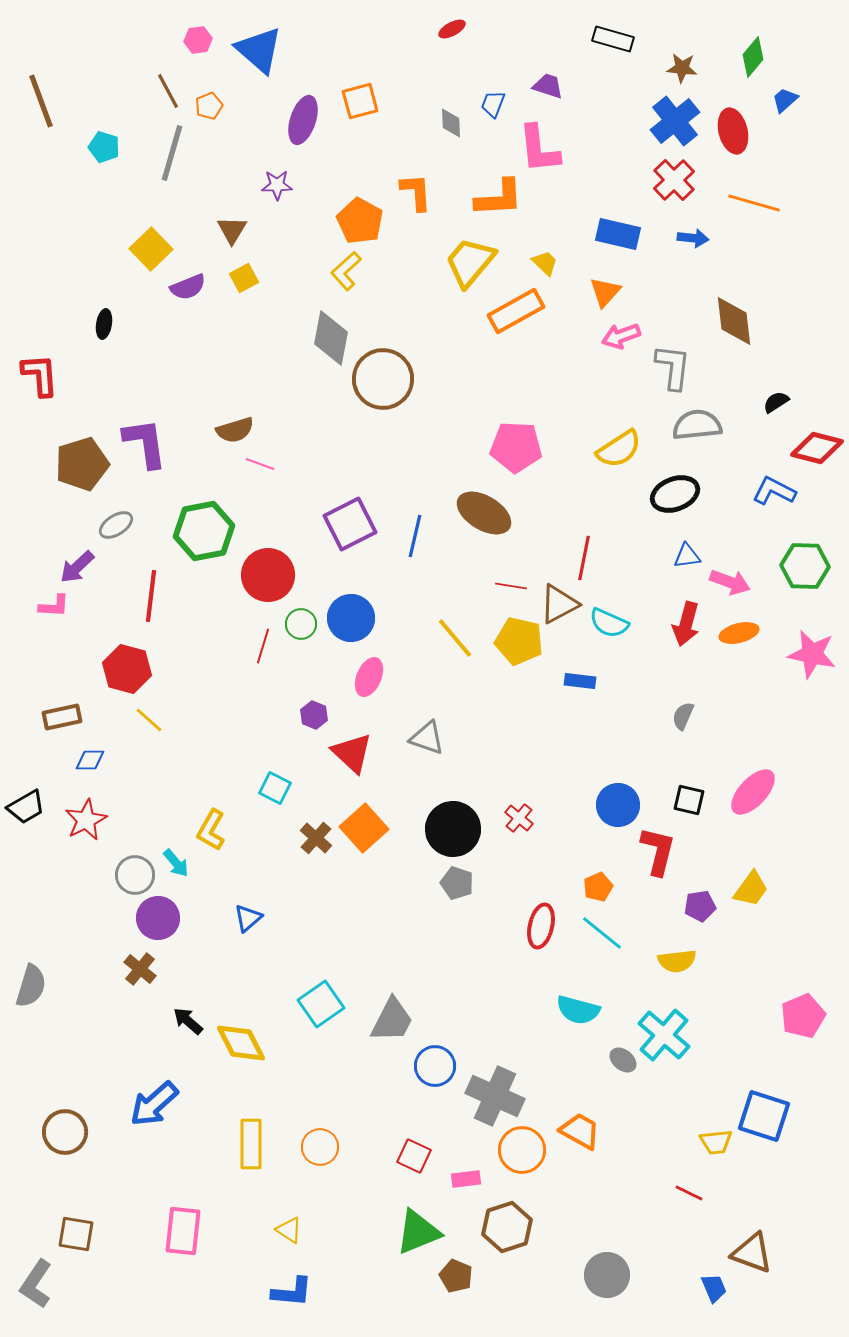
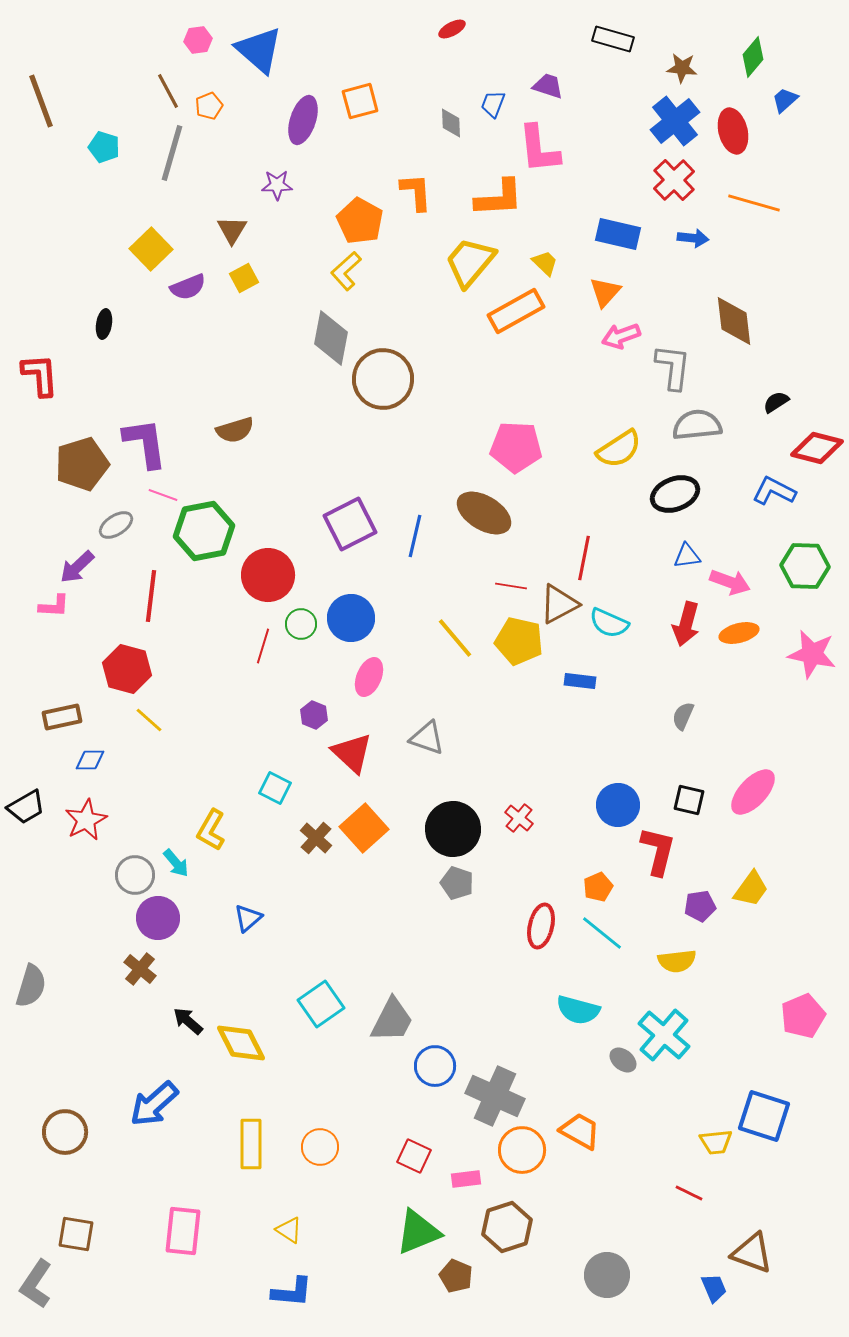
pink line at (260, 464): moved 97 px left, 31 px down
